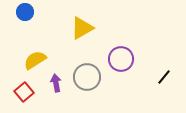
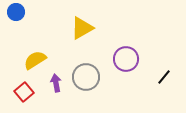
blue circle: moved 9 px left
purple circle: moved 5 px right
gray circle: moved 1 px left
